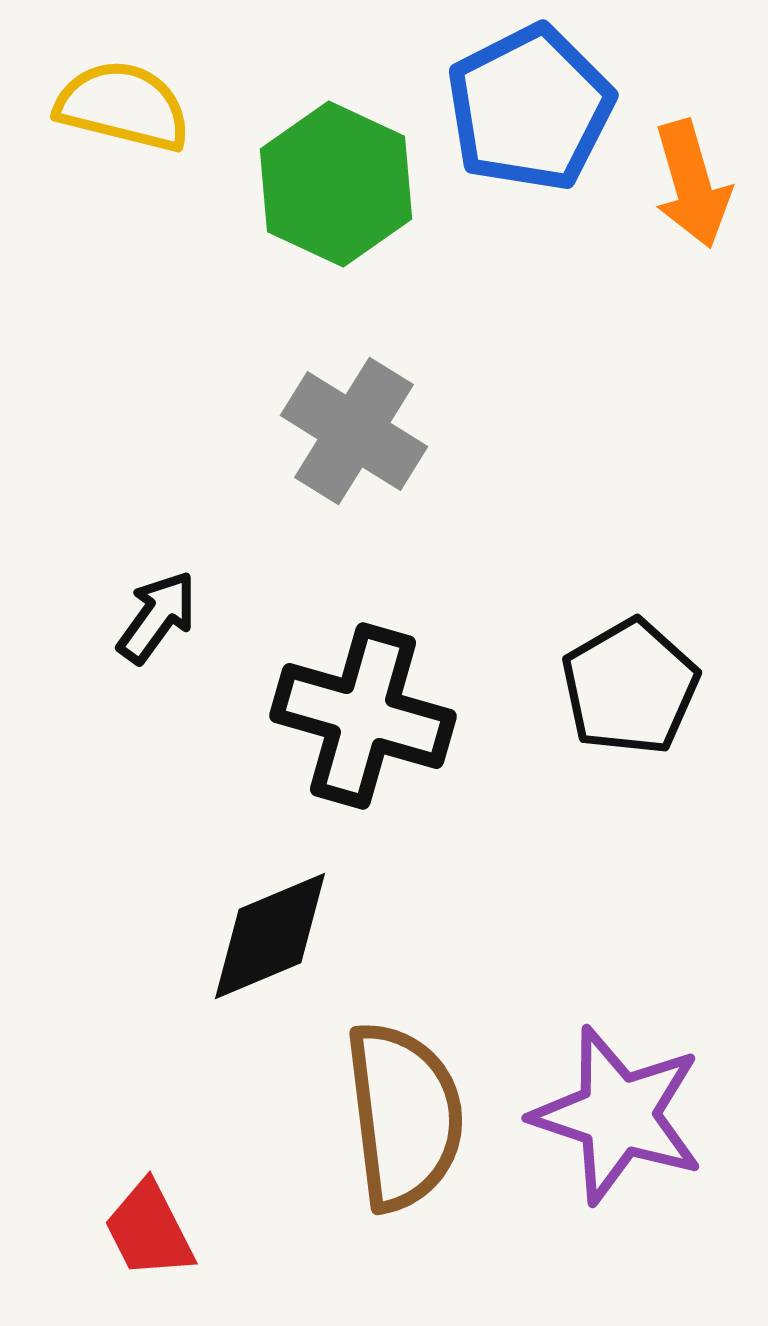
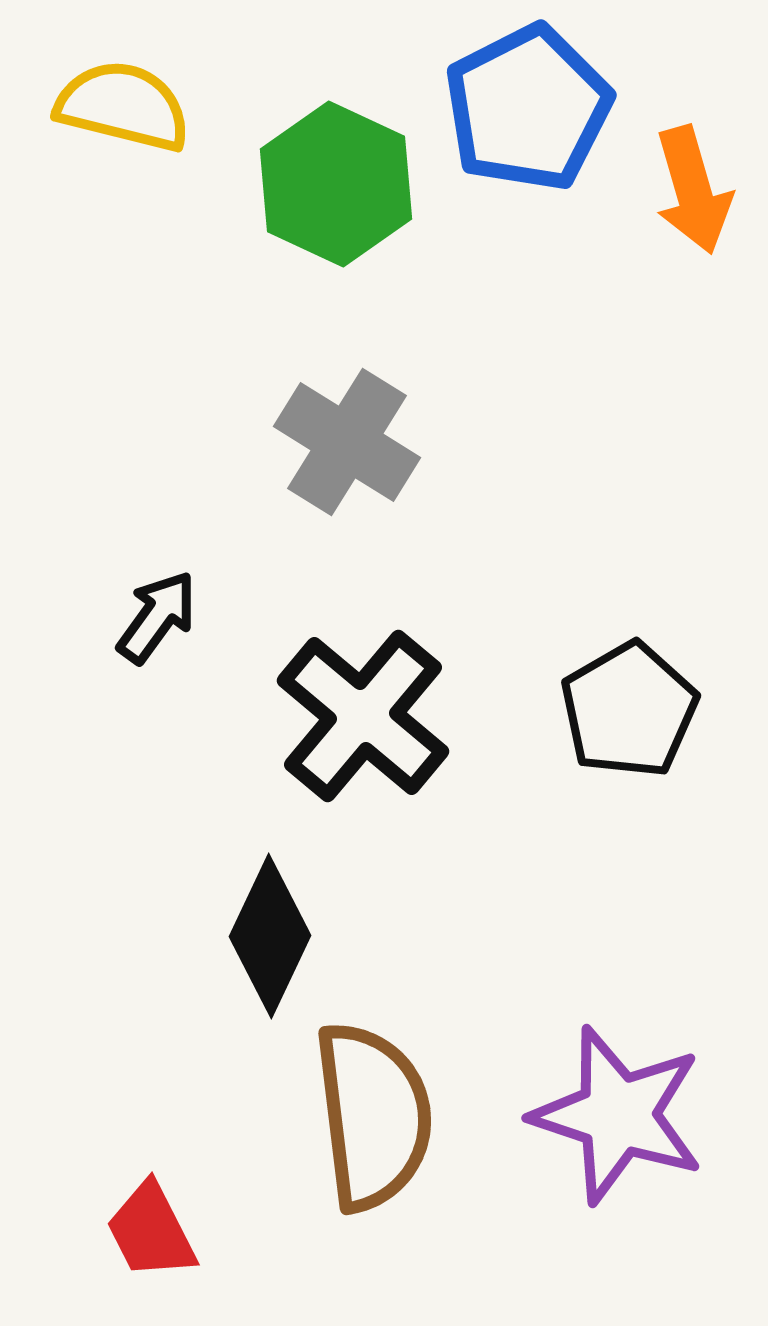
blue pentagon: moved 2 px left
orange arrow: moved 1 px right, 6 px down
gray cross: moved 7 px left, 11 px down
black pentagon: moved 1 px left, 23 px down
black cross: rotated 24 degrees clockwise
black diamond: rotated 42 degrees counterclockwise
brown semicircle: moved 31 px left
red trapezoid: moved 2 px right, 1 px down
